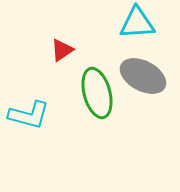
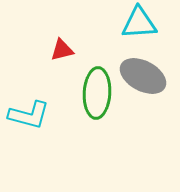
cyan triangle: moved 2 px right
red triangle: rotated 20 degrees clockwise
green ellipse: rotated 18 degrees clockwise
